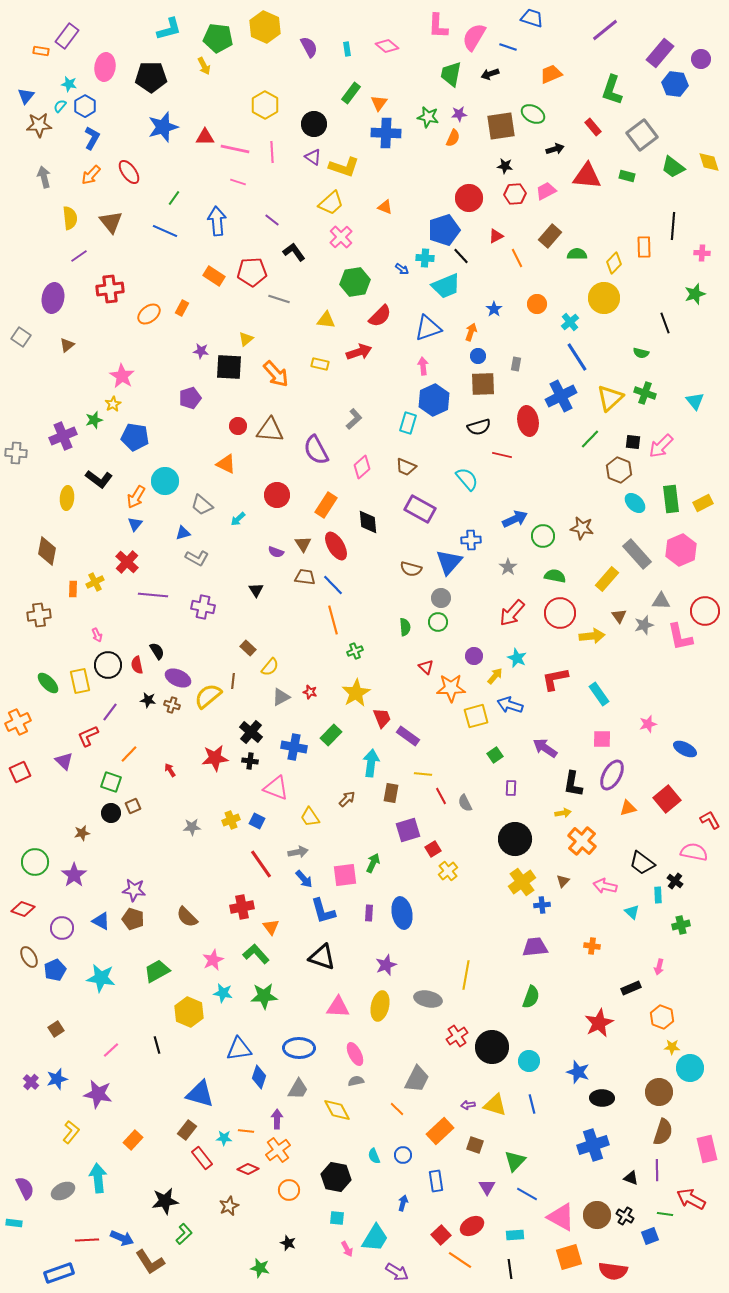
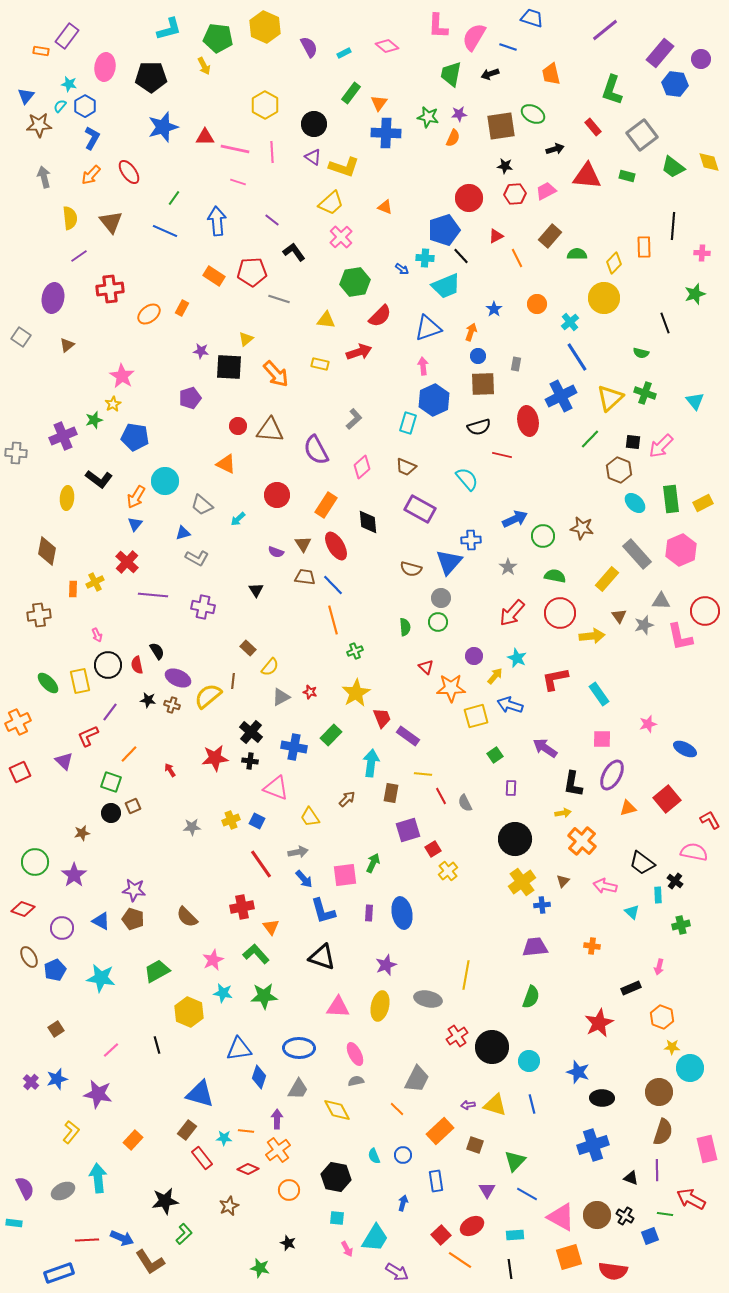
cyan rectangle at (347, 49): moved 3 px left, 4 px down; rotated 72 degrees clockwise
orange trapezoid at (551, 74): rotated 80 degrees counterclockwise
purple triangle at (487, 1187): moved 3 px down
